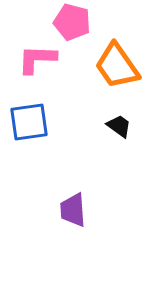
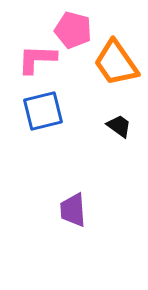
pink pentagon: moved 1 px right, 8 px down
orange trapezoid: moved 1 px left, 3 px up
blue square: moved 14 px right, 11 px up; rotated 6 degrees counterclockwise
